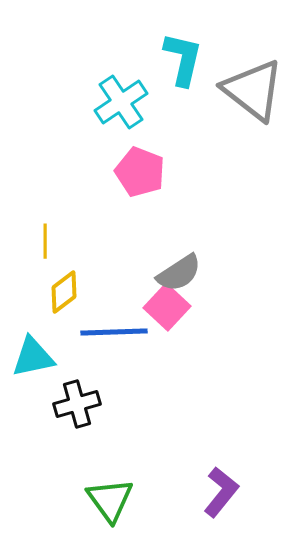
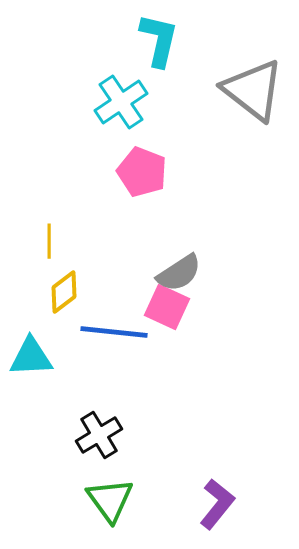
cyan L-shape: moved 24 px left, 19 px up
pink pentagon: moved 2 px right
yellow line: moved 4 px right
pink square: rotated 18 degrees counterclockwise
blue line: rotated 8 degrees clockwise
cyan triangle: moved 2 px left; rotated 9 degrees clockwise
black cross: moved 22 px right, 31 px down; rotated 15 degrees counterclockwise
purple L-shape: moved 4 px left, 12 px down
